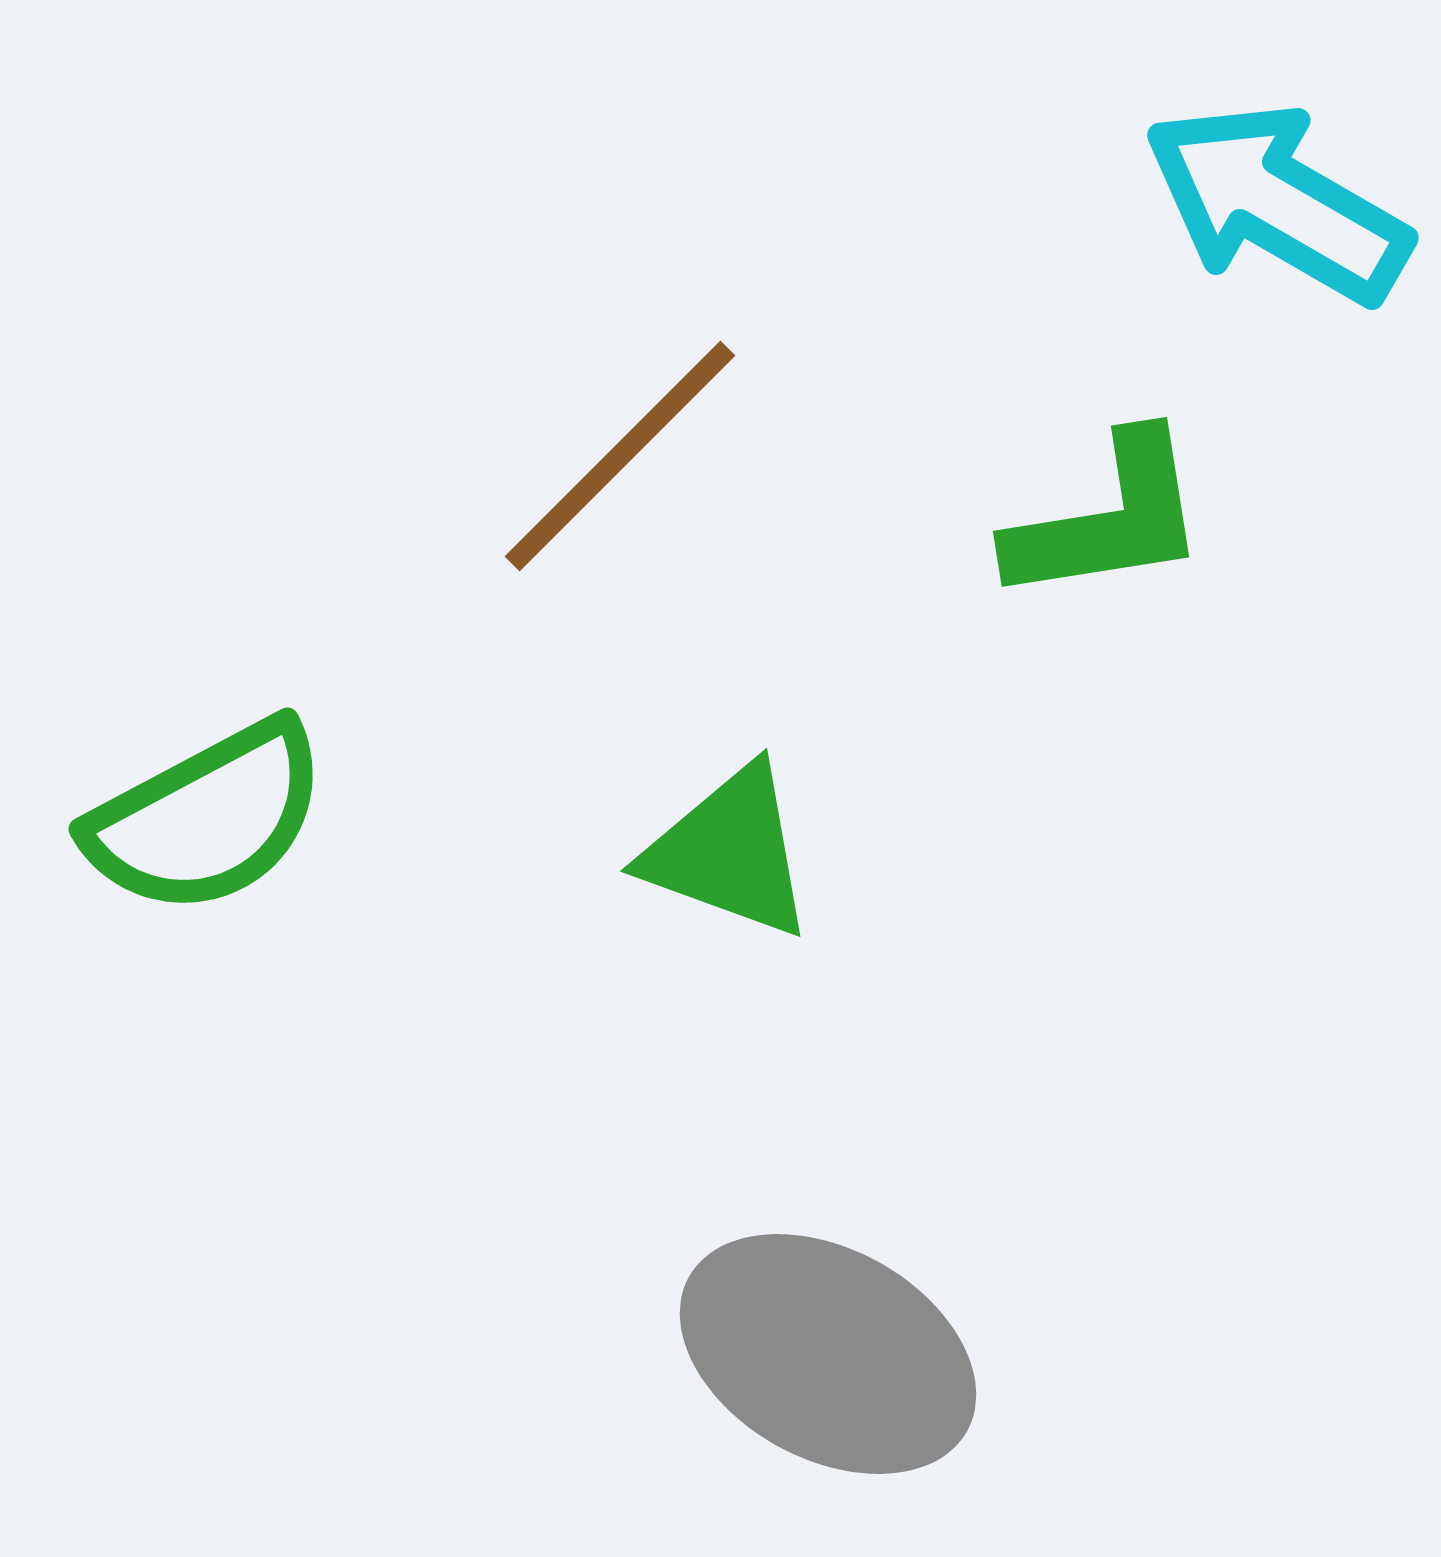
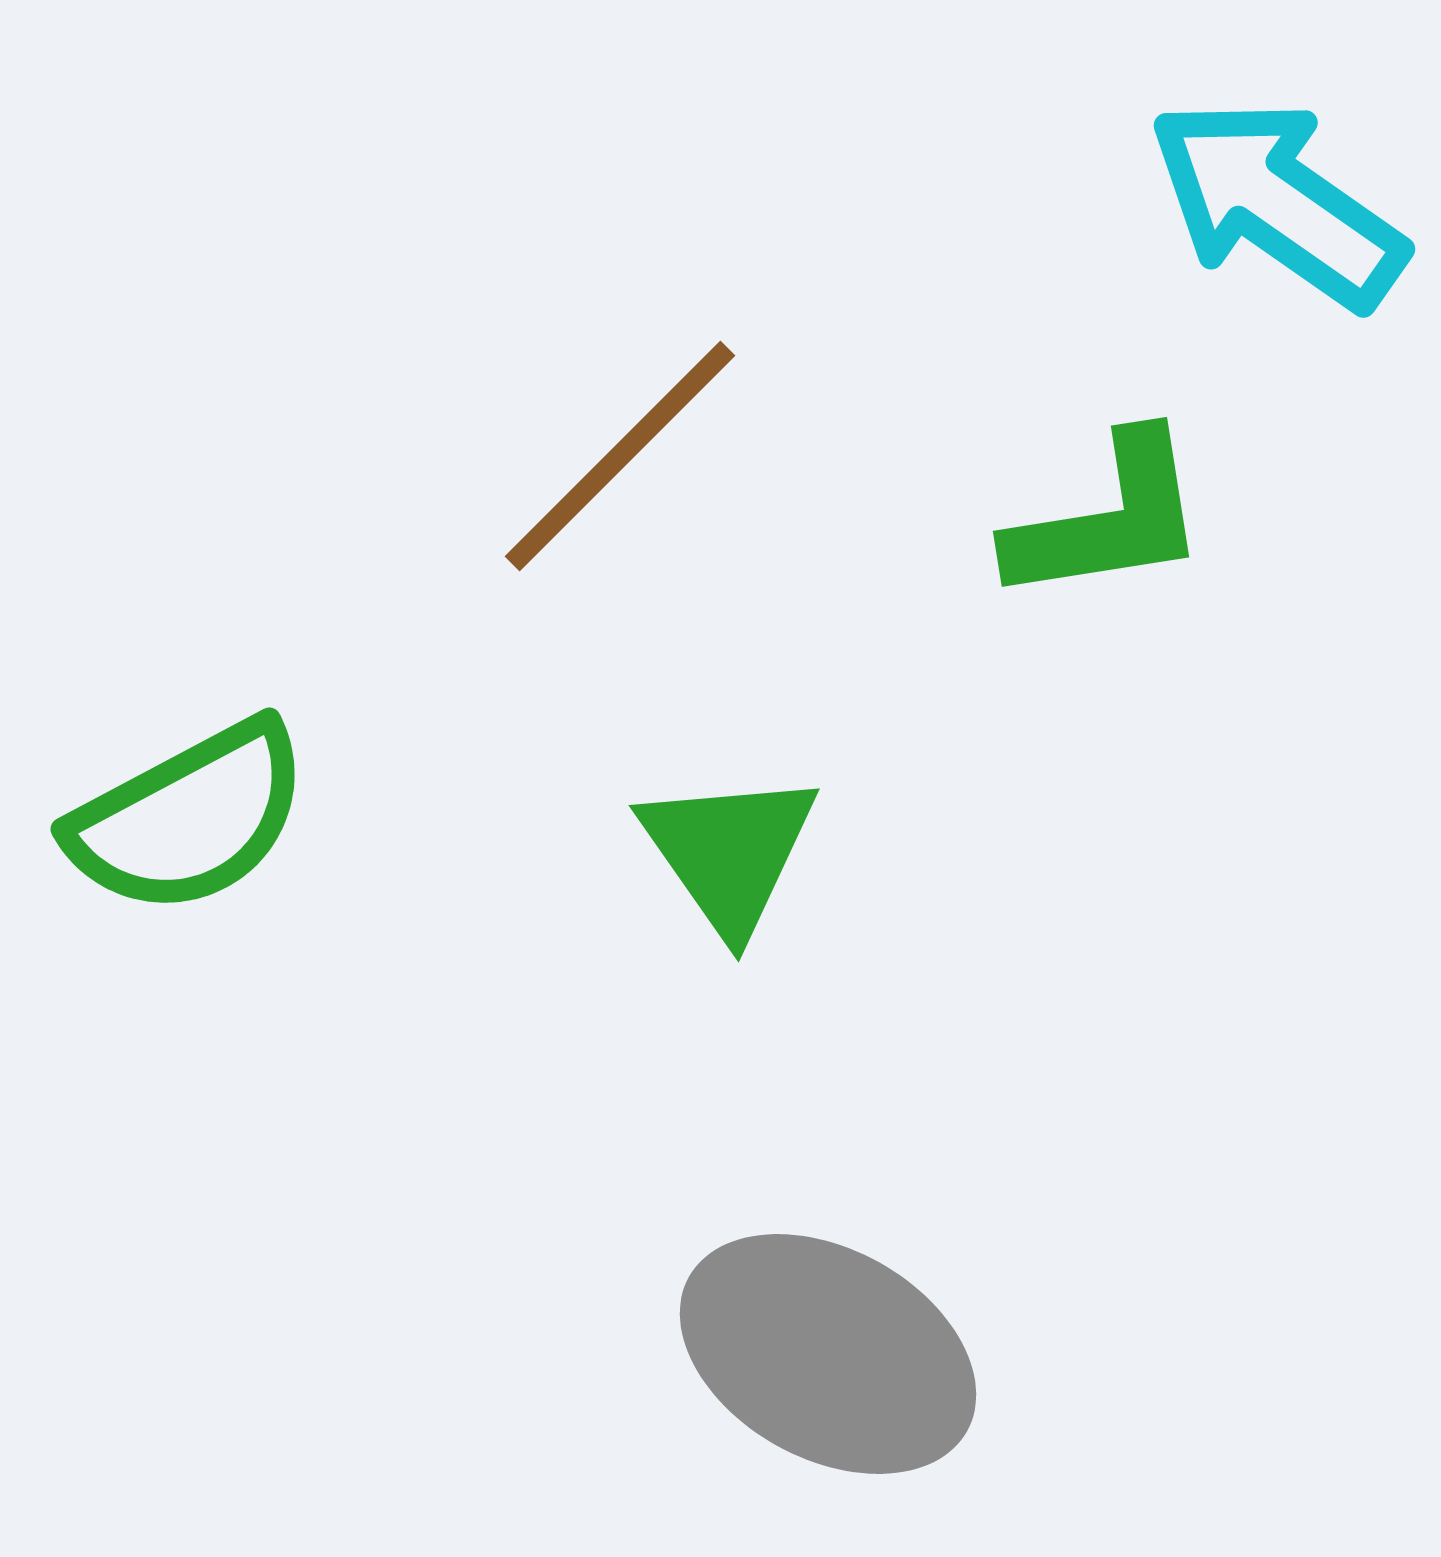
cyan arrow: rotated 5 degrees clockwise
green semicircle: moved 18 px left
green triangle: rotated 35 degrees clockwise
